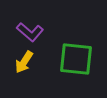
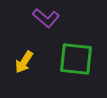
purple L-shape: moved 16 px right, 14 px up
